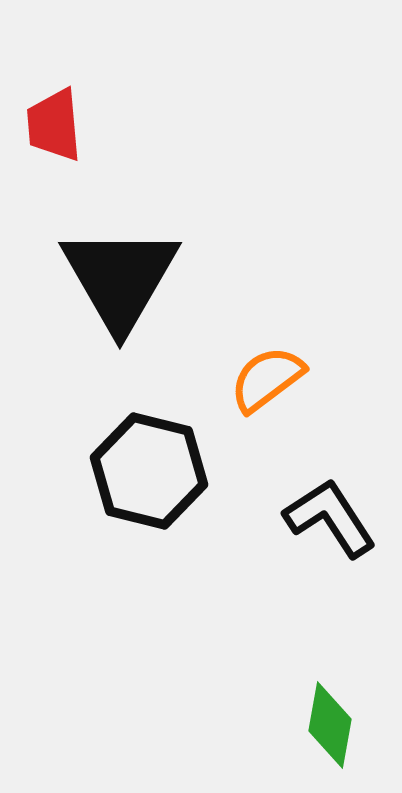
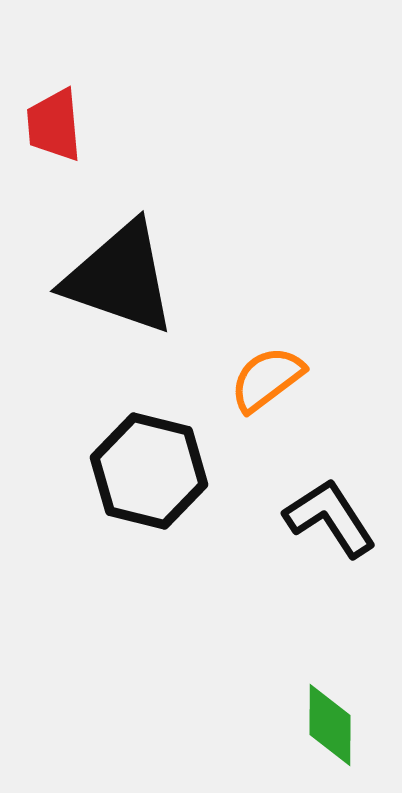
black triangle: rotated 41 degrees counterclockwise
green diamond: rotated 10 degrees counterclockwise
